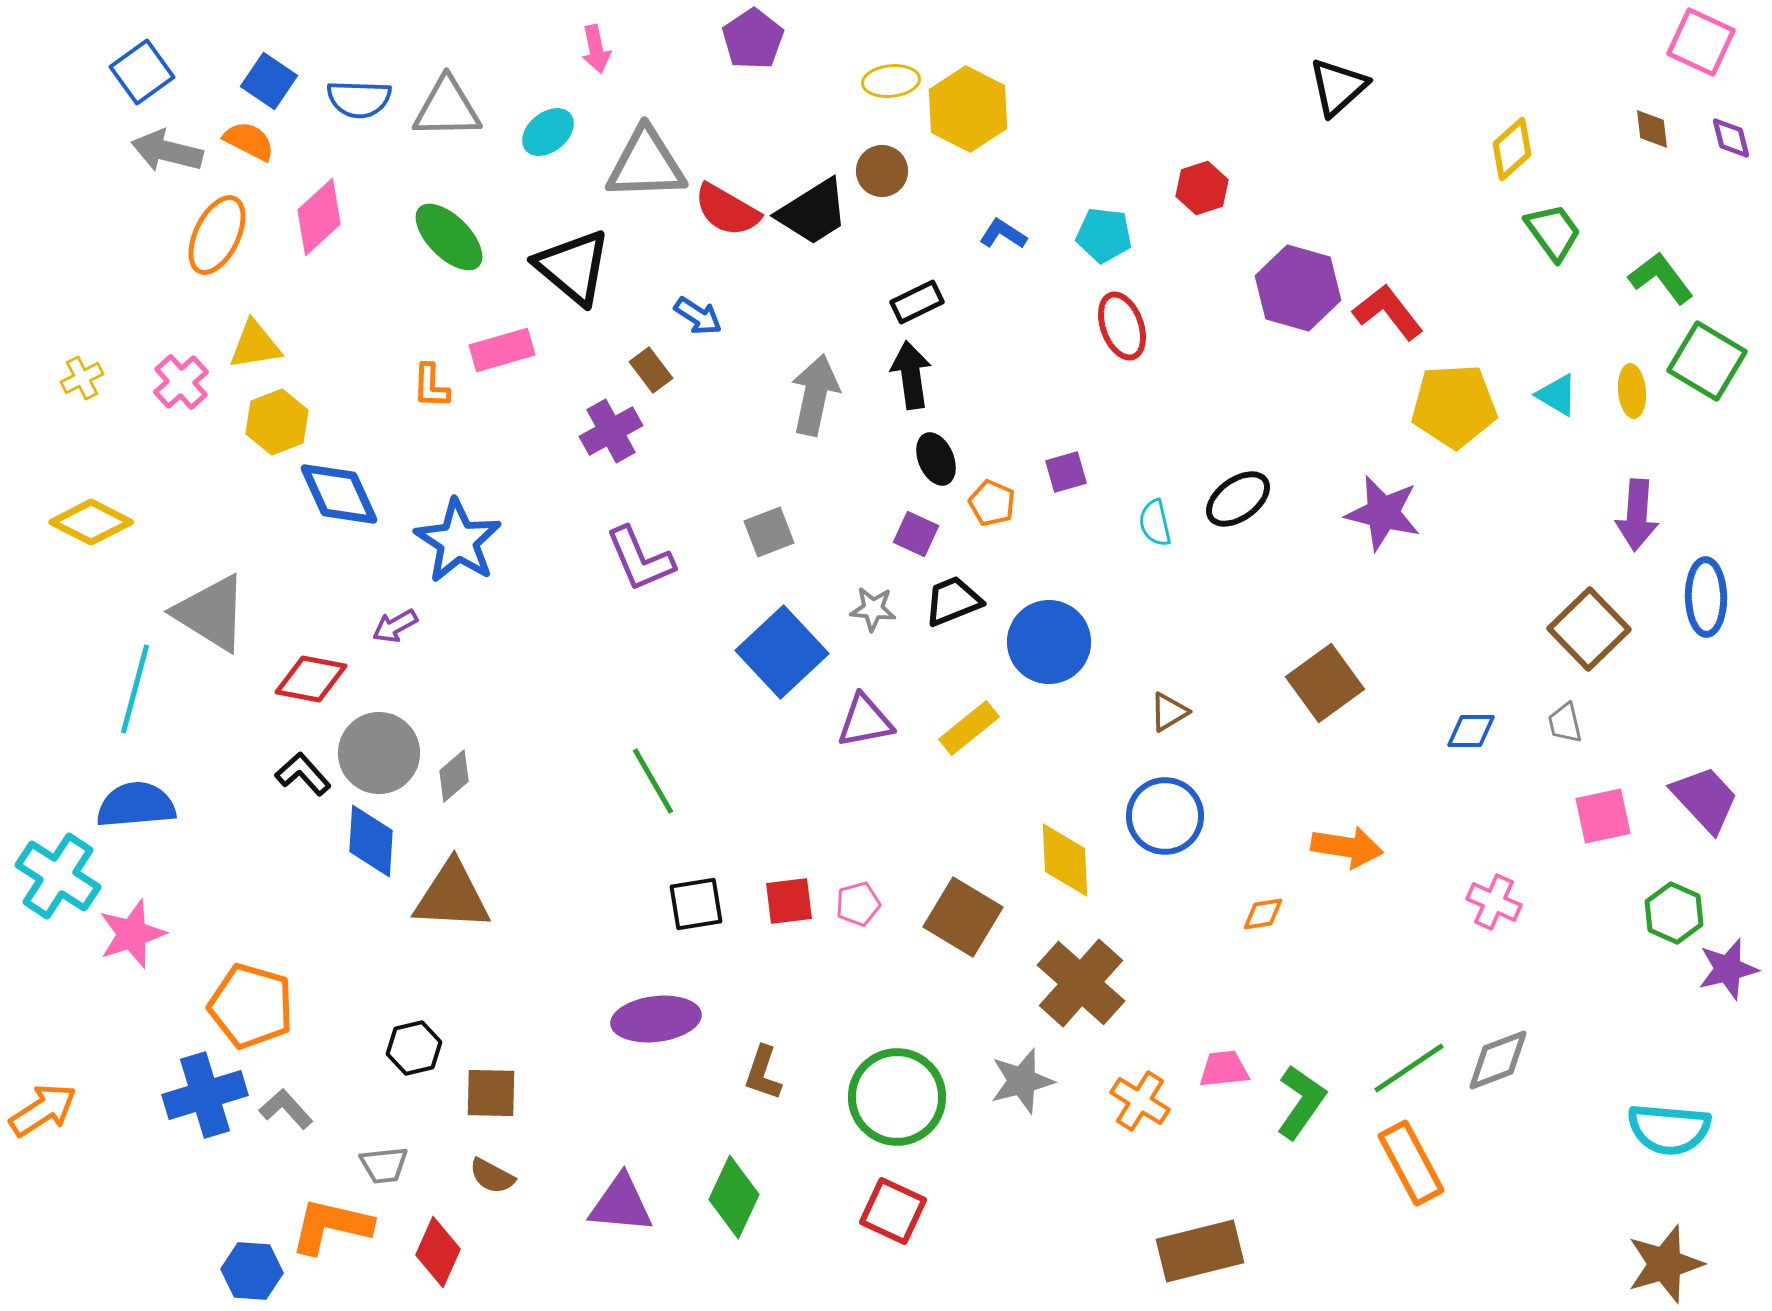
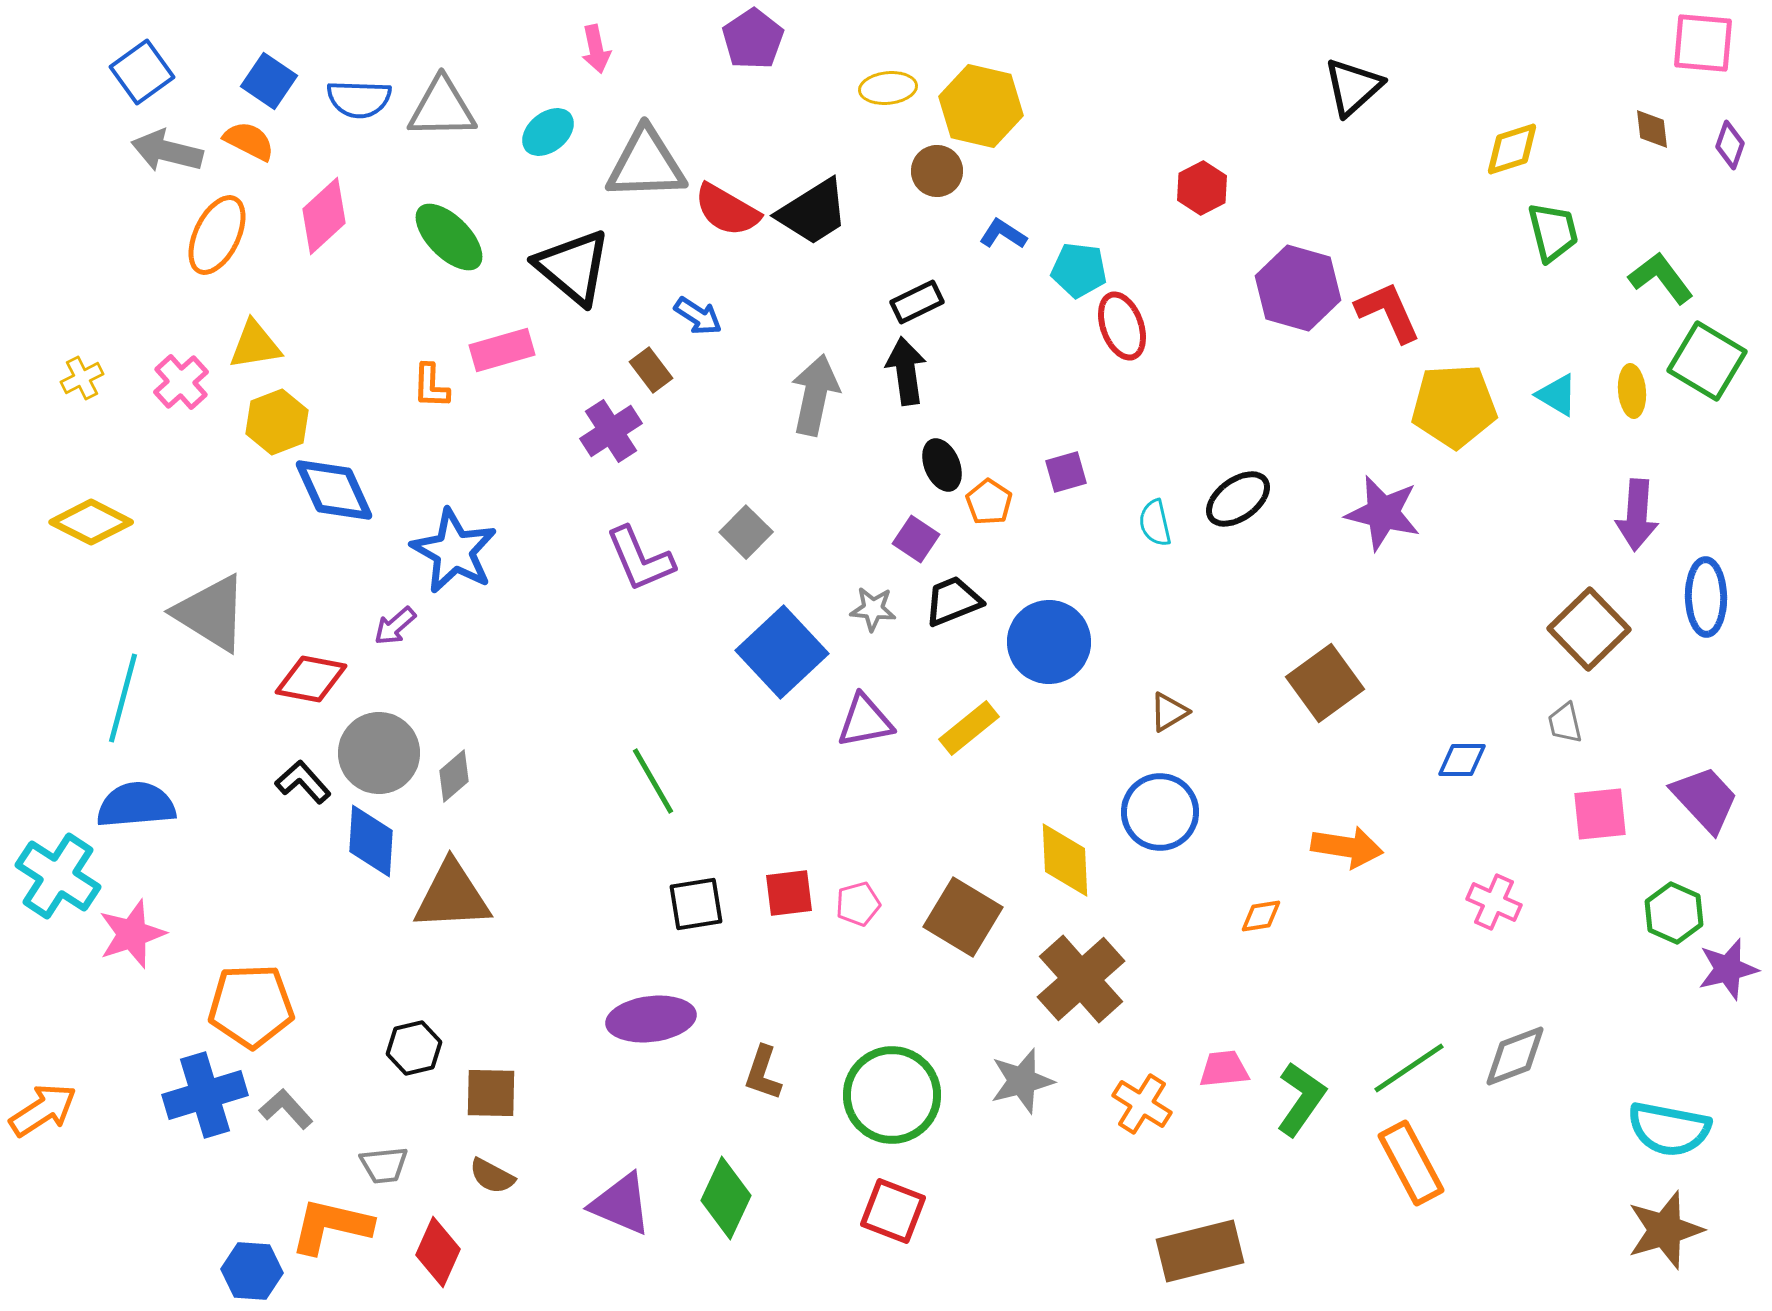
pink square at (1701, 42): moved 2 px right, 1 px down; rotated 20 degrees counterclockwise
yellow ellipse at (891, 81): moved 3 px left, 7 px down
black triangle at (1338, 87): moved 15 px right
gray triangle at (447, 108): moved 5 px left
yellow hexagon at (968, 109): moved 13 px right, 3 px up; rotated 14 degrees counterclockwise
purple diamond at (1731, 138): moved 1 px left, 7 px down; rotated 33 degrees clockwise
yellow diamond at (1512, 149): rotated 24 degrees clockwise
brown circle at (882, 171): moved 55 px right
red hexagon at (1202, 188): rotated 9 degrees counterclockwise
pink diamond at (319, 217): moved 5 px right, 1 px up
green trapezoid at (1553, 232): rotated 22 degrees clockwise
cyan pentagon at (1104, 235): moved 25 px left, 35 px down
red L-shape at (1388, 312): rotated 14 degrees clockwise
black arrow at (911, 375): moved 5 px left, 4 px up
purple cross at (611, 431): rotated 4 degrees counterclockwise
black ellipse at (936, 459): moved 6 px right, 6 px down
blue diamond at (339, 494): moved 5 px left, 4 px up
orange pentagon at (992, 503): moved 3 px left, 1 px up; rotated 9 degrees clockwise
gray square at (769, 532): moved 23 px left; rotated 24 degrees counterclockwise
purple square at (916, 534): moved 5 px down; rotated 9 degrees clockwise
blue star at (458, 541): moved 4 px left, 10 px down; rotated 4 degrees counterclockwise
purple arrow at (395, 626): rotated 12 degrees counterclockwise
cyan line at (135, 689): moved 12 px left, 9 px down
blue diamond at (1471, 731): moved 9 px left, 29 px down
black L-shape at (303, 774): moved 8 px down
blue circle at (1165, 816): moved 5 px left, 4 px up
pink square at (1603, 816): moved 3 px left, 2 px up; rotated 6 degrees clockwise
brown triangle at (452, 896): rotated 6 degrees counterclockwise
red square at (789, 901): moved 8 px up
orange diamond at (1263, 914): moved 2 px left, 2 px down
brown cross at (1081, 983): moved 4 px up; rotated 6 degrees clockwise
orange pentagon at (251, 1006): rotated 18 degrees counterclockwise
purple ellipse at (656, 1019): moved 5 px left
gray diamond at (1498, 1060): moved 17 px right, 4 px up
green circle at (897, 1097): moved 5 px left, 2 px up
orange cross at (1140, 1101): moved 2 px right, 3 px down
green L-shape at (1301, 1102): moved 3 px up
cyan semicircle at (1669, 1129): rotated 6 degrees clockwise
green diamond at (734, 1197): moved 8 px left, 1 px down
purple triangle at (621, 1204): rotated 18 degrees clockwise
red square at (893, 1211): rotated 4 degrees counterclockwise
brown star at (1665, 1264): moved 34 px up
